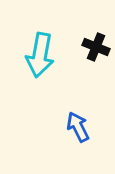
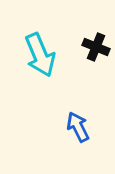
cyan arrow: rotated 33 degrees counterclockwise
